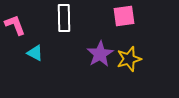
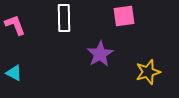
cyan triangle: moved 21 px left, 20 px down
yellow star: moved 19 px right, 13 px down
